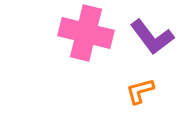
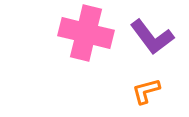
orange L-shape: moved 6 px right
